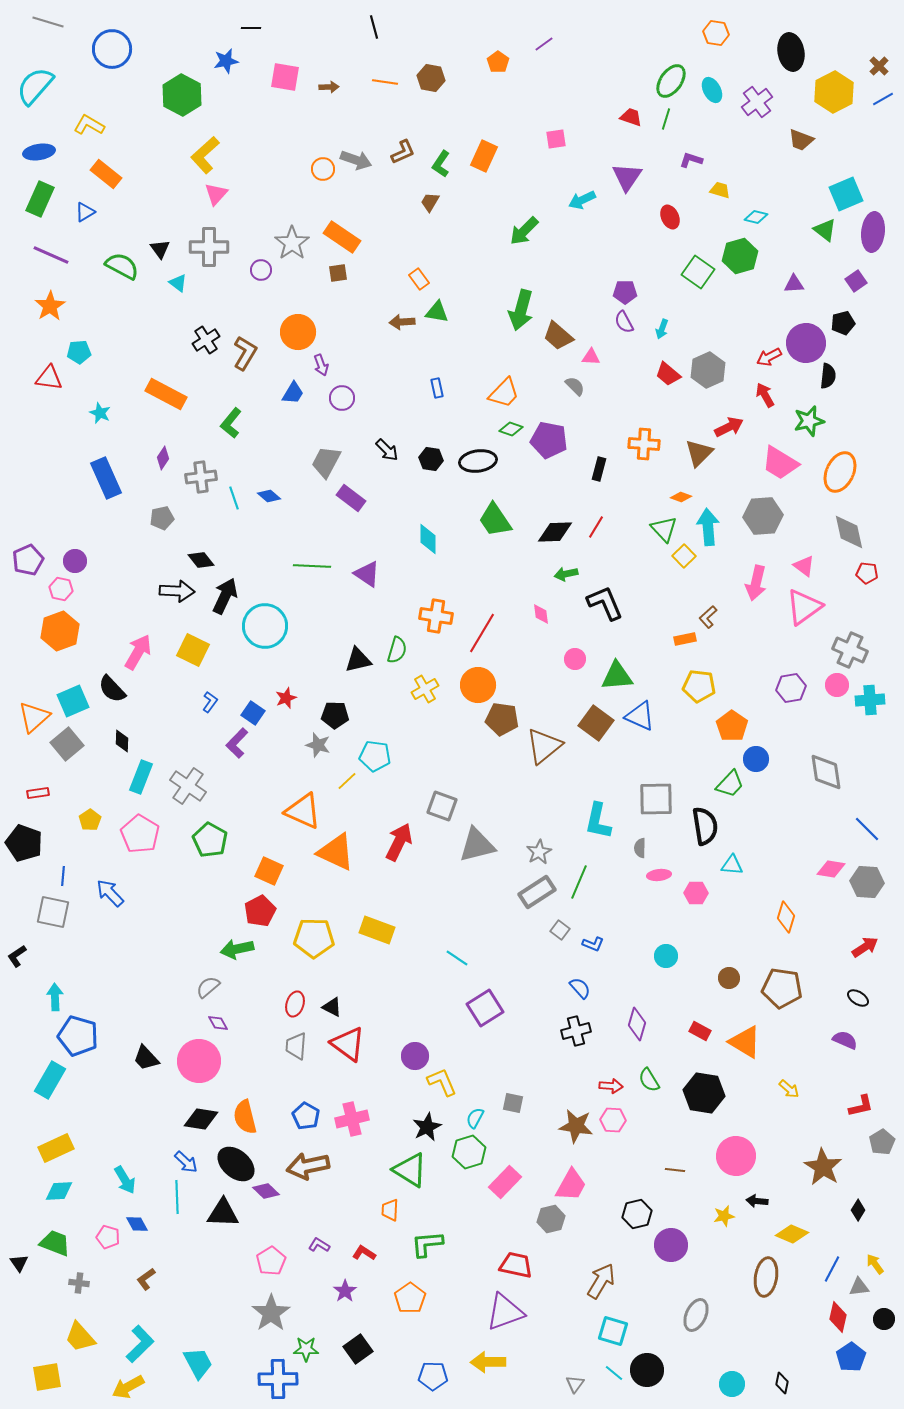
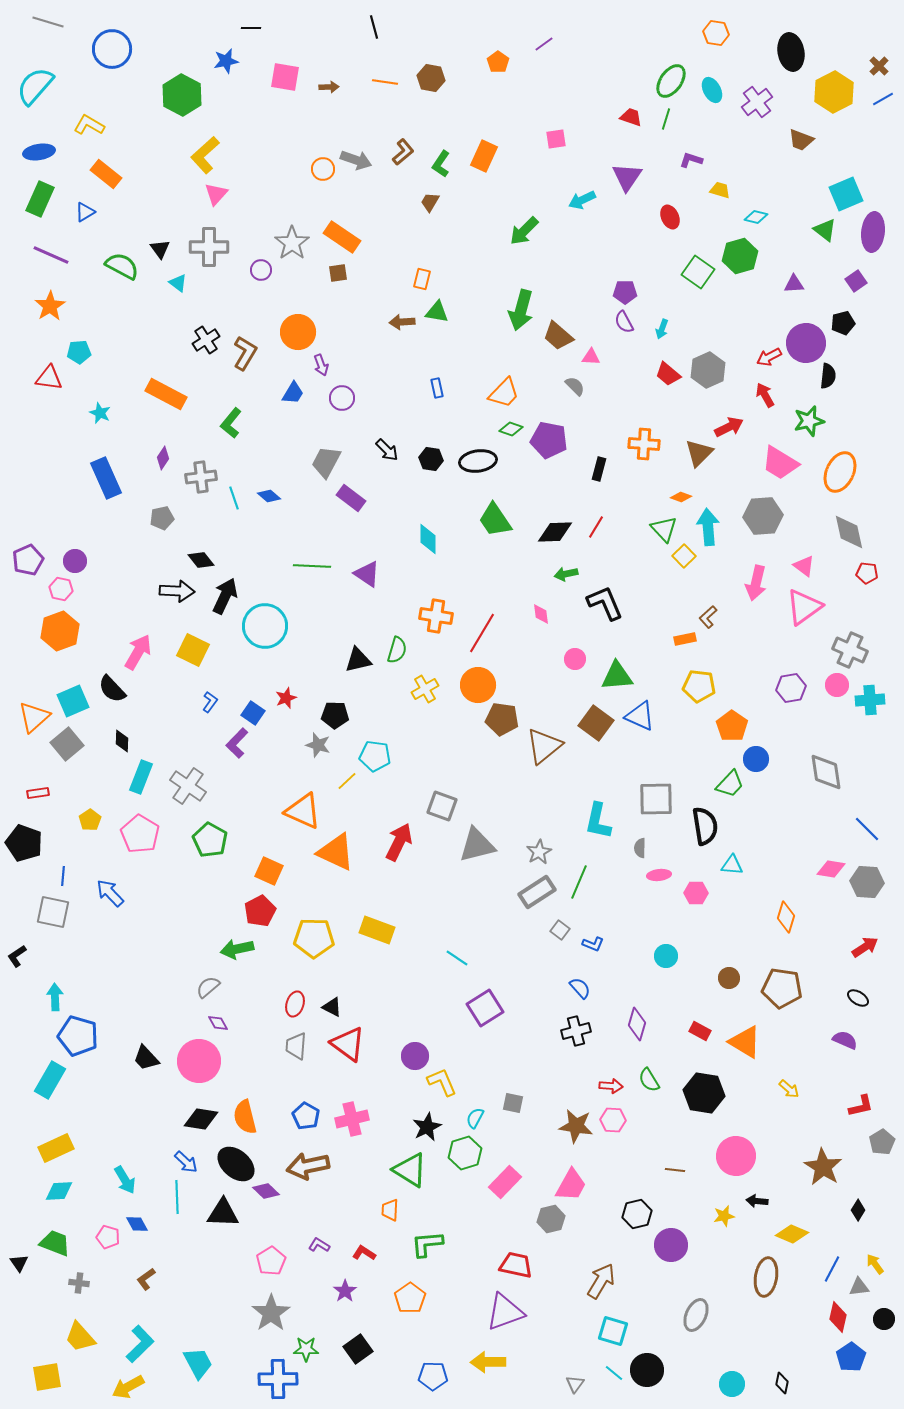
brown L-shape at (403, 152): rotated 16 degrees counterclockwise
orange rectangle at (419, 279): moved 3 px right; rotated 50 degrees clockwise
green hexagon at (469, 1152): moved 4 px left, 1 px down
